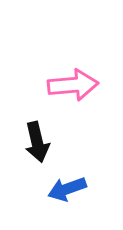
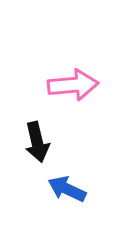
blue arrow: rotated 45 degrees clockwise
